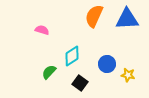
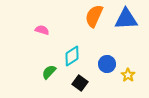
blue triangle: moved 1 px left
yellow star: rotated 24 degrees clockwise
